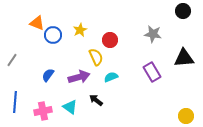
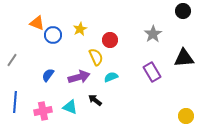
yellow star: moved 1 px up
gray star: rotated 30 degrees clockwise
black arrow: moved 1 px left
cyan triangle: rotated 14 degrees counterclockwise
